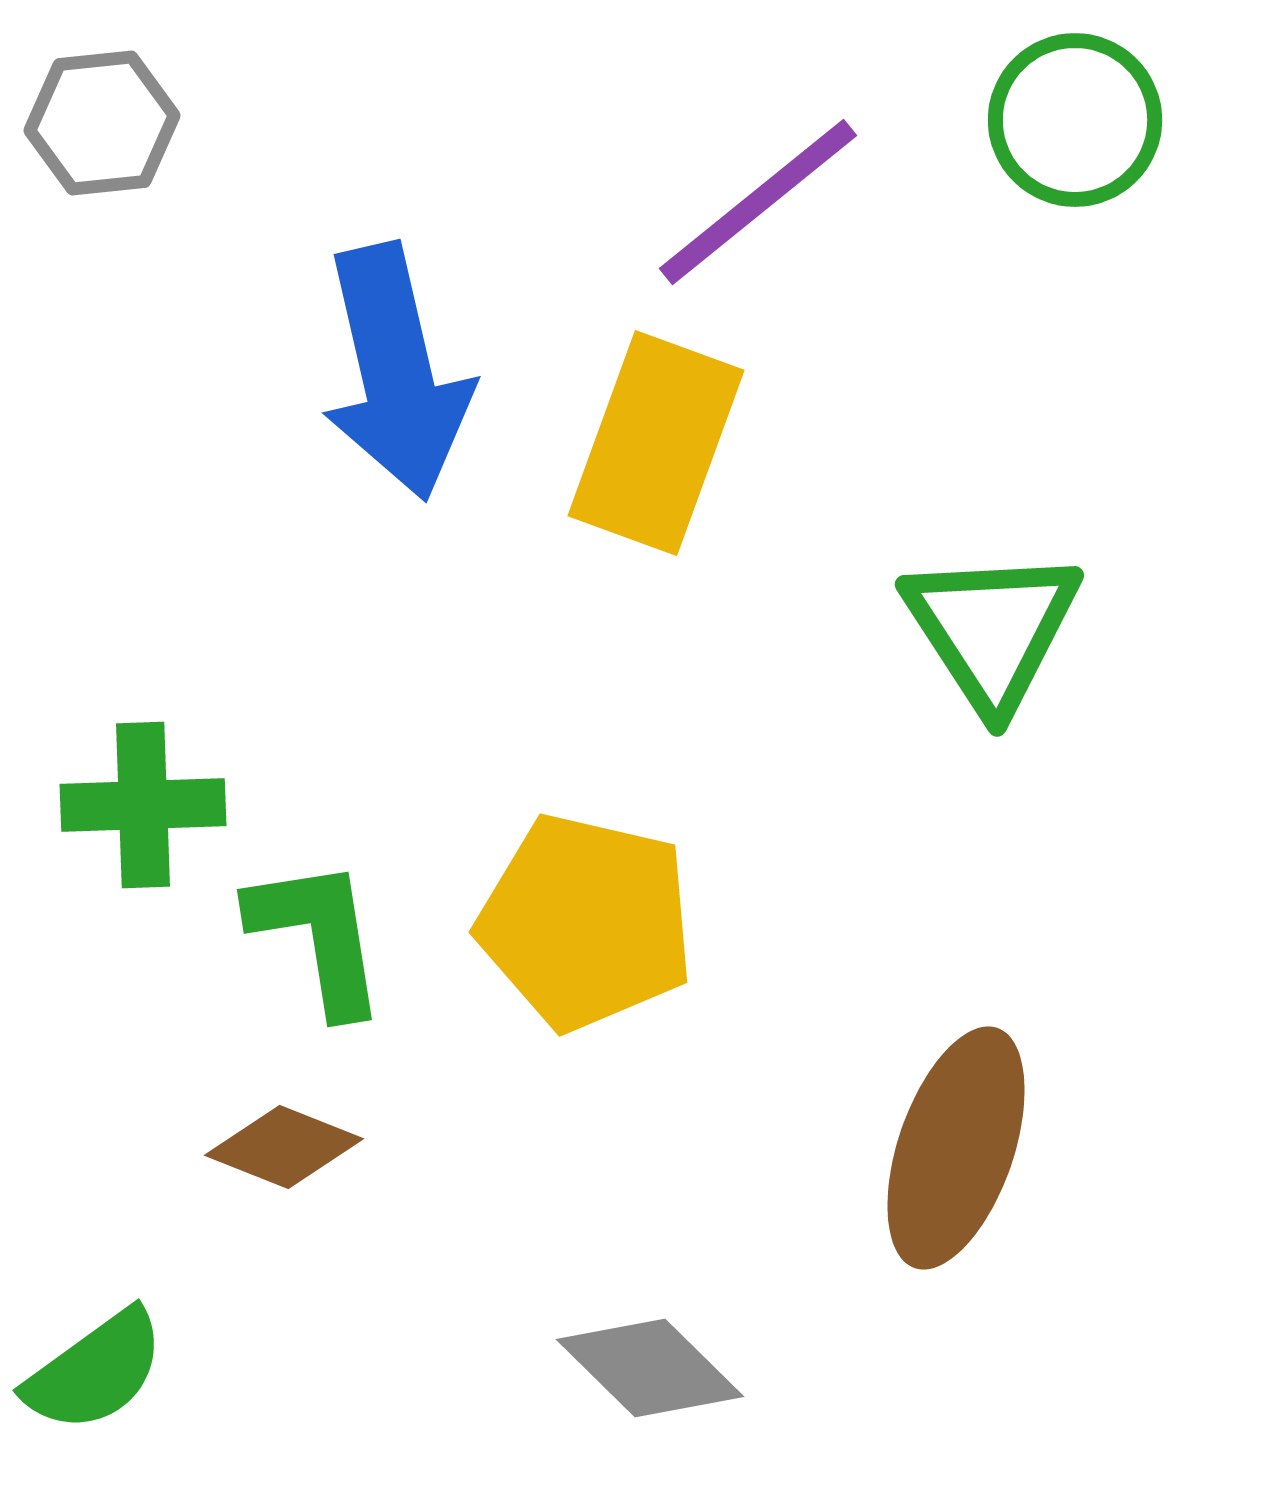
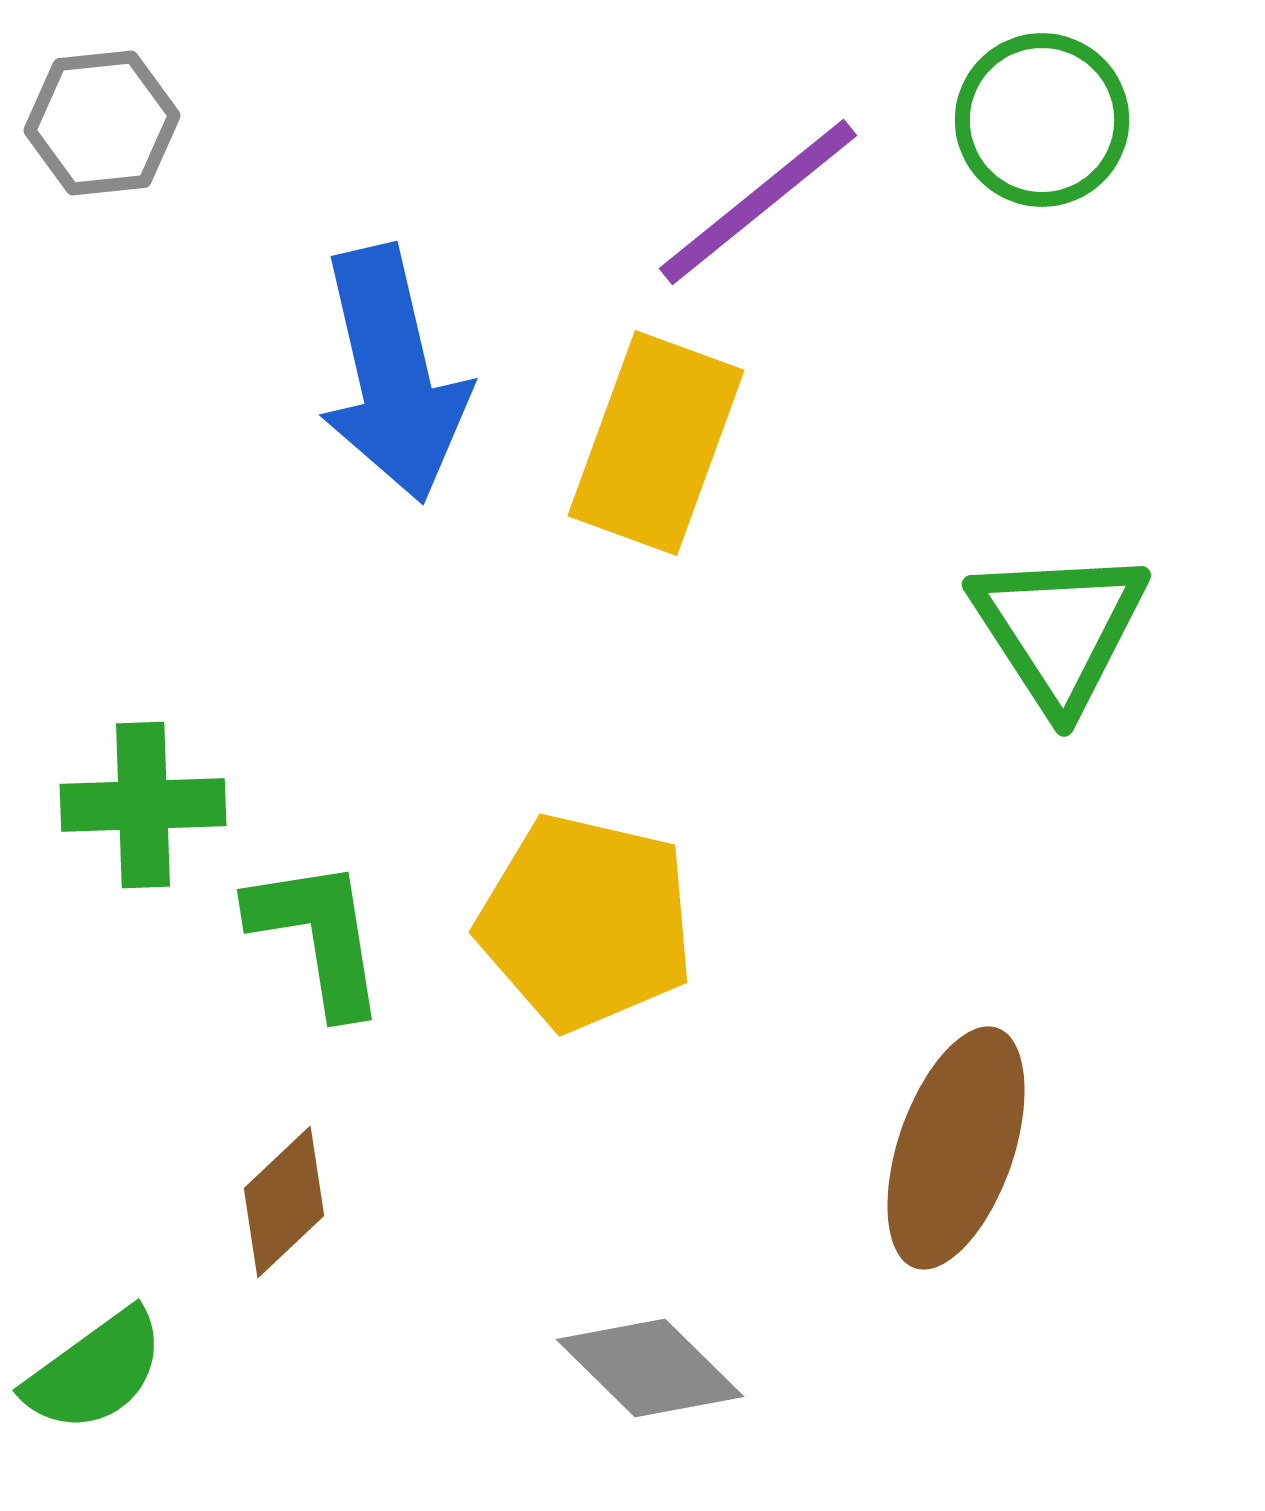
green circle: moved 33 px left
blue arrow: moved 3 px left, 2 px down
green triangle: moved 67 px right
brown diamond: moved 55 px down; rotated 65 degrees counterclockwise
